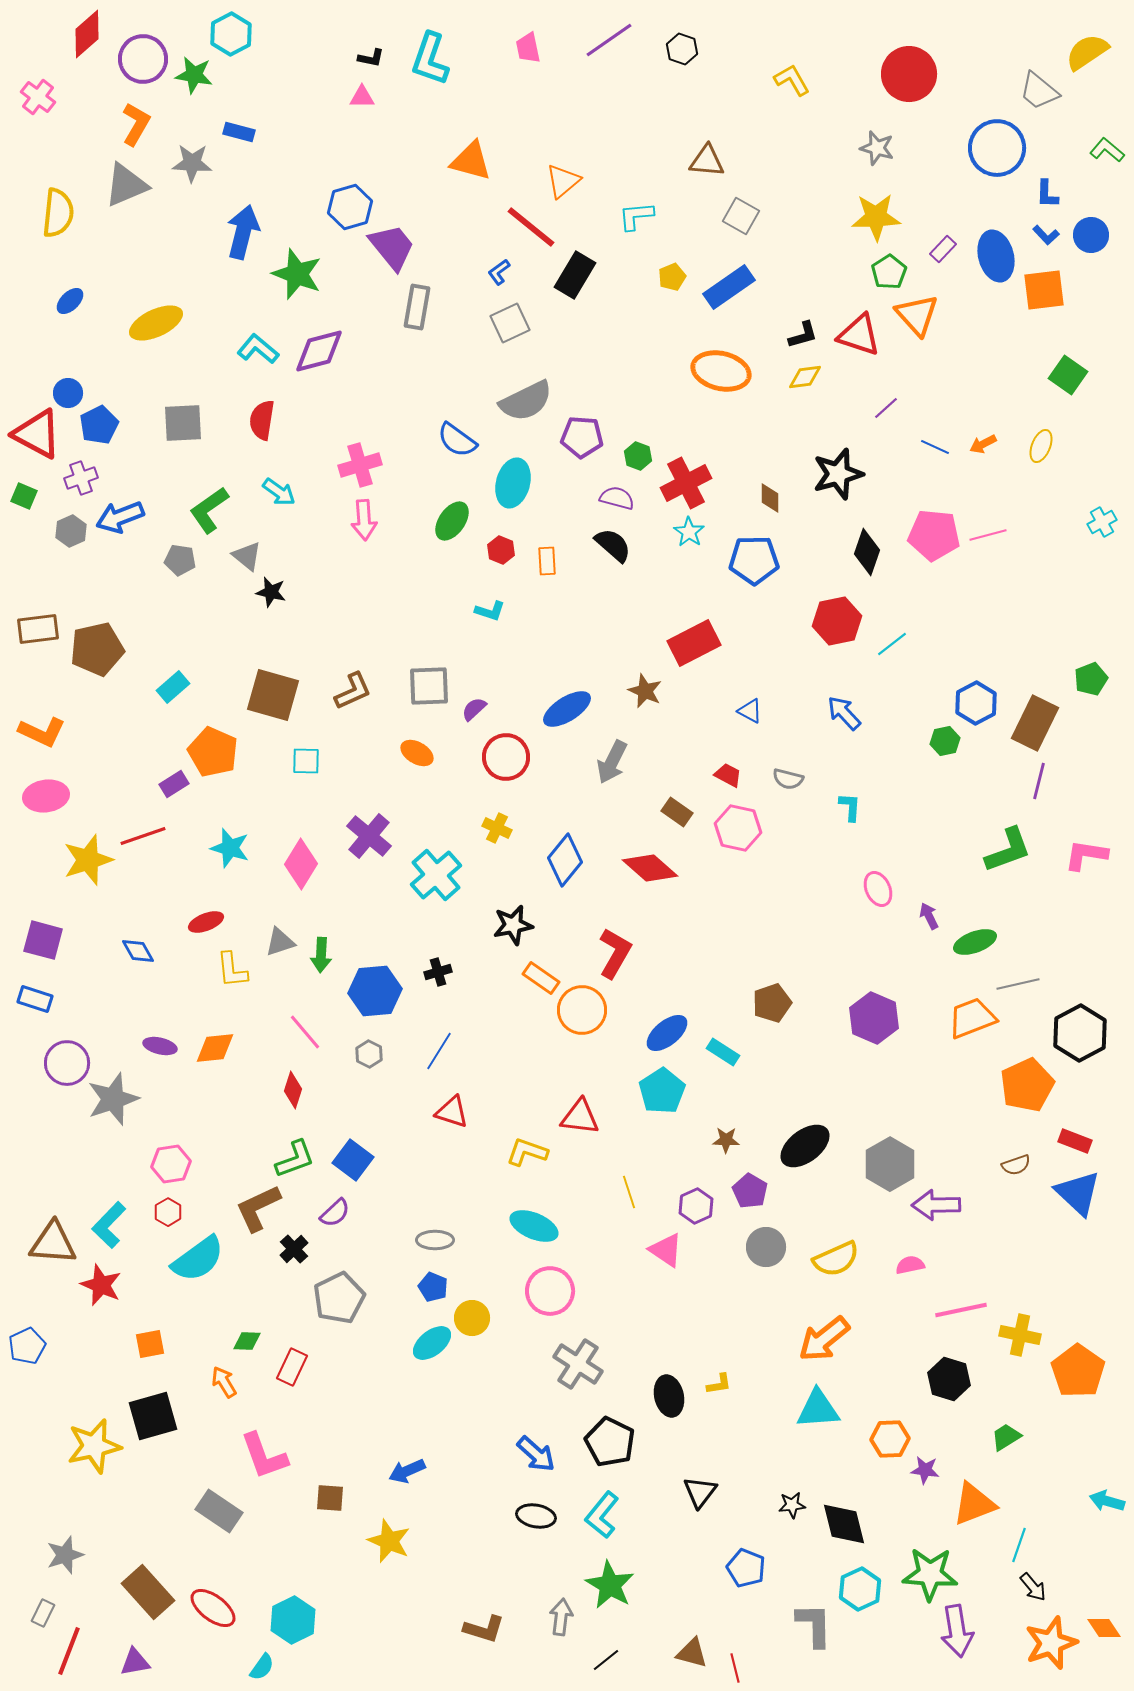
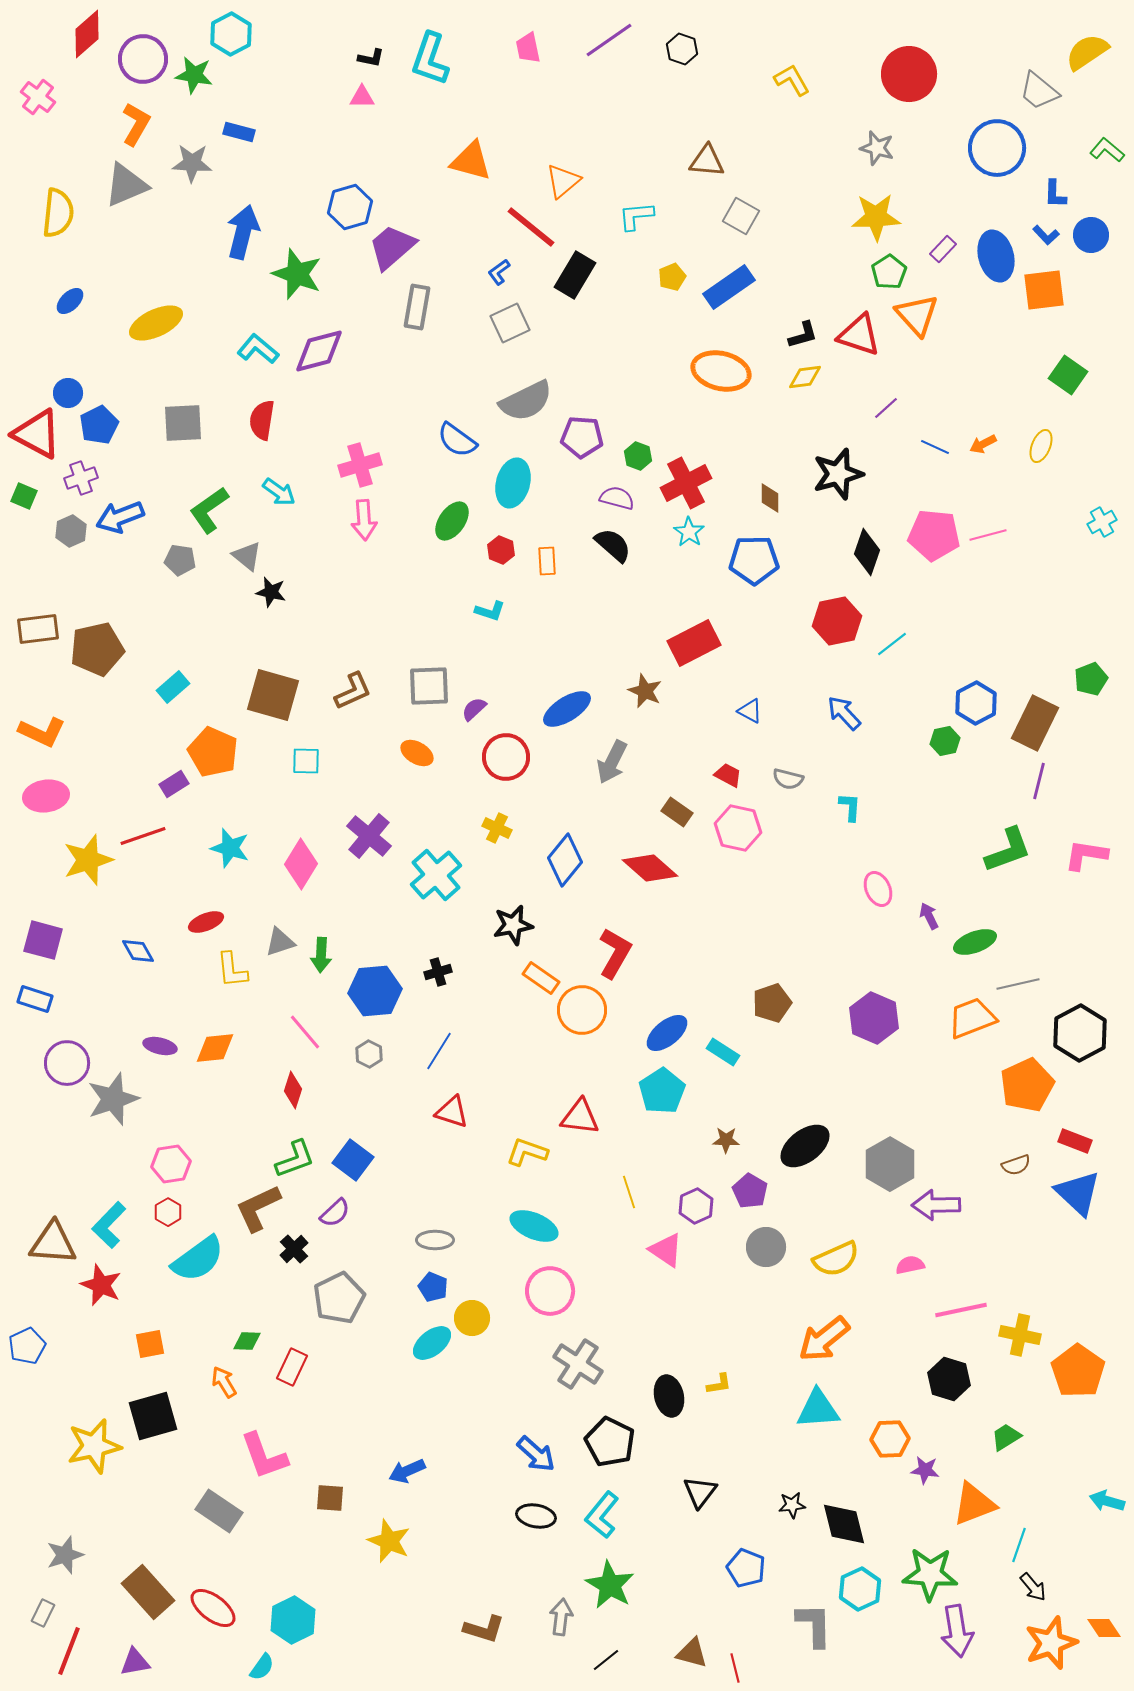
blue L-shape at (1047, 194): moved 8 px right
purple trapezoid at (392, 247): rotated 92 degrees counterclockwise
